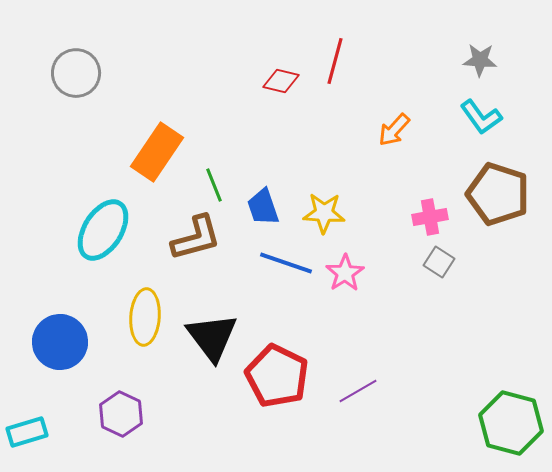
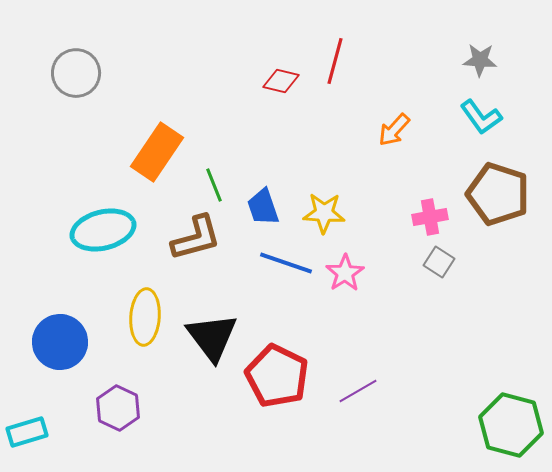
cyan ellipse: rotated 44 degrees clockwise
purple hexagon: moved 3 px left, 6 px up
green hexagon: moved 2 px down
